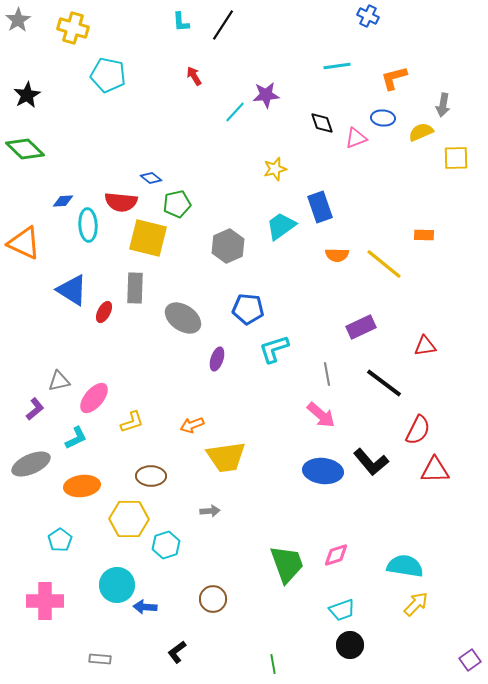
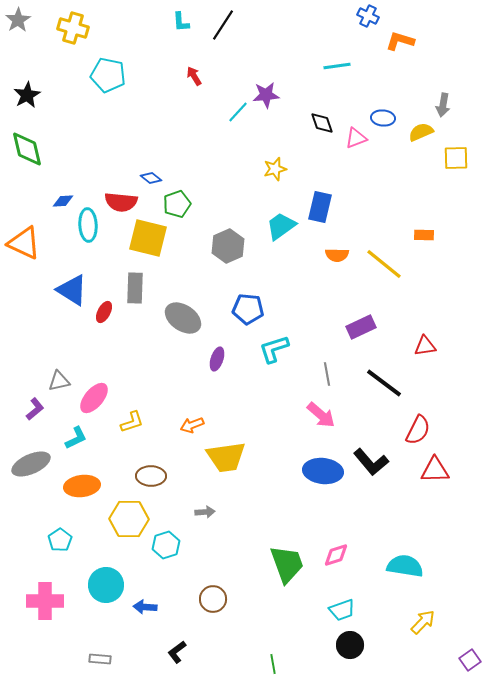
orange L-shape at (394, 78): moved 6 px right, 37 px up; rotated 32 degrees clockwise
cyan line at (235, 112): moved 3 px right
green diamond at (25, 149): moved 2 px right; rotated 33 degrees clockwise
green pentagon at (177, 204): rotated 8 degrees counterclockwise
blue rectangle at (320, 207): rotated 32 degrees clockwise
gray arrow at (210, 511): moved 5 px left, 1 px down
cyan circle at (117, 585): moved 11 px left
yellow arrow at (416, 604): moved 7 px right, 18 px down
